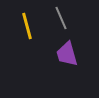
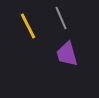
yellow line: moved 1 px right; rotated 12 degrees counterclockwise
